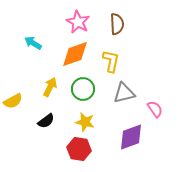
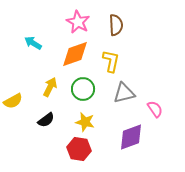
brown semicircle: moved 1 px left, 1 px down
black semicircle: moved 1 px up
